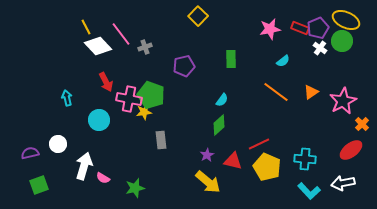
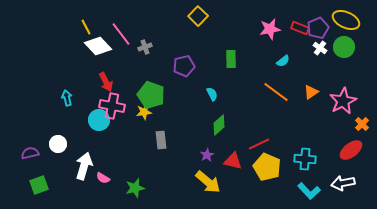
green circle at (342, 41): moved 2 px right, 6 px down
pink cross at (129, 99): moved 17 px left, 7 px down
cyan semicircle at (222, 100): moved 10 px left, 6 px up; rotated 64 degrees counterclockwise
